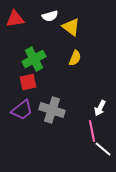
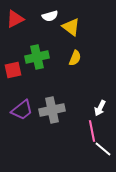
red triangle: rotated 18 degrees counterclockwise
green cross: moved 3 px right, 2 px up; rotated 15 degrees clockwise
red square: moved 15 px left, 12 px up
gray cross: rotated 30 degrees counterclockwise
